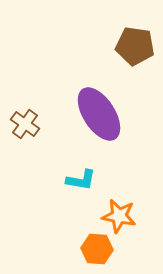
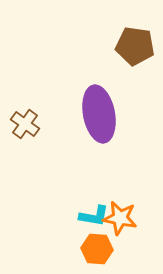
purple ellipse: rotated 22 degrees clockwise
cyan L-shape: moved 13 px right, 36 px down
orange star: moved 1 px right, 2 px down
